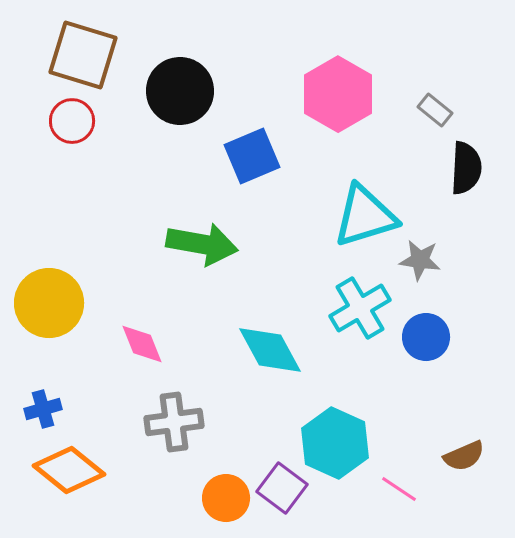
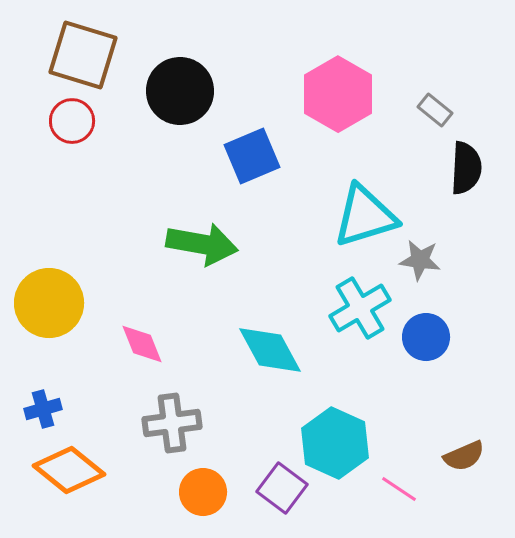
gray cross: moved 2 px left, 1 px down
orange circle: moved 23 px left, 6 px up
